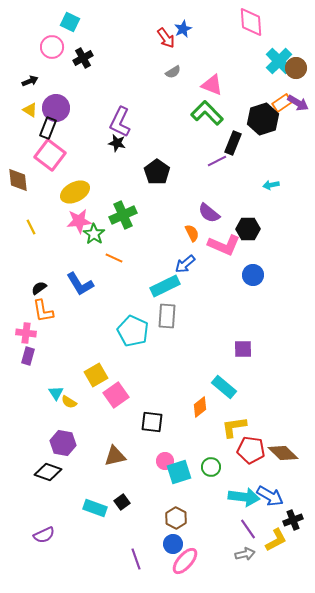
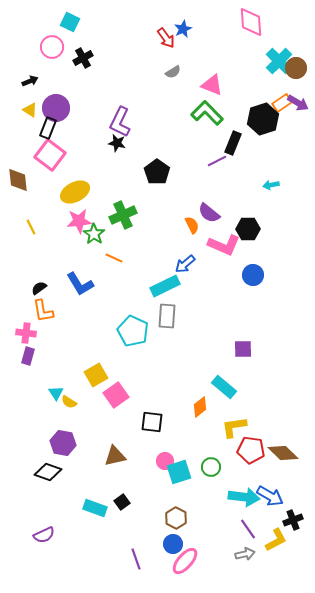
orange semicircle at (192, 233): moved 8 px up
